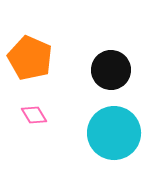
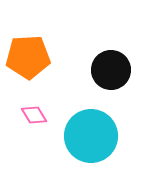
orange pentagon: moved 2 px left, 1 px up; rotated 27 degrees counterclockwise
cyan circle: moved 23 px left, 3 px down
